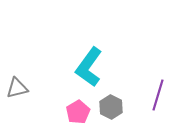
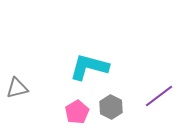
cyan L-shape: rotated 69 degrees clockwise
purple line: moved 1 px right, 1 px down; rotated 36 degrees clockwise
pink pentagon: moved 1 px left
